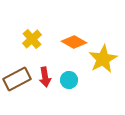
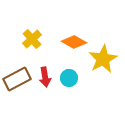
cyan circle: moved 2 px up
